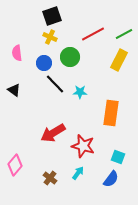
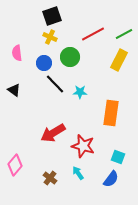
cyan arrow: rotated 72 degrees counterclockwise
